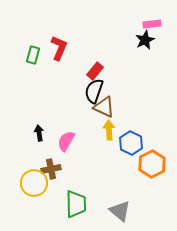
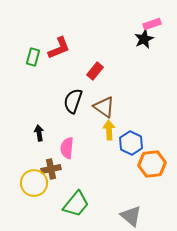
pink rectangle: rotated 12 degrees counterclockwise
black star: moved 1 px left, 1 px up
red L-shape: rotated 45 degrees clockwise
green rectangle: moved 2 px down
black semicircle: moved 21 px left, 10 px down
brown triangle: rotated 10 degrees clockwise
pink semicircle: moved 1 px right, 7 px down; rotated 25 degrees counterclockwise
orange hexagon: rotated 20 degrees clockwise
green trapezoid: rotated 40 degrees clockwise
gray triangle: moved 11 px right, 5 px down
